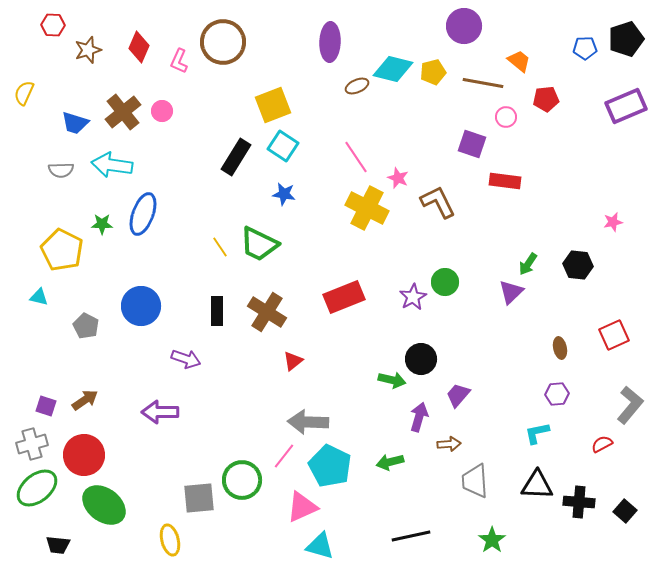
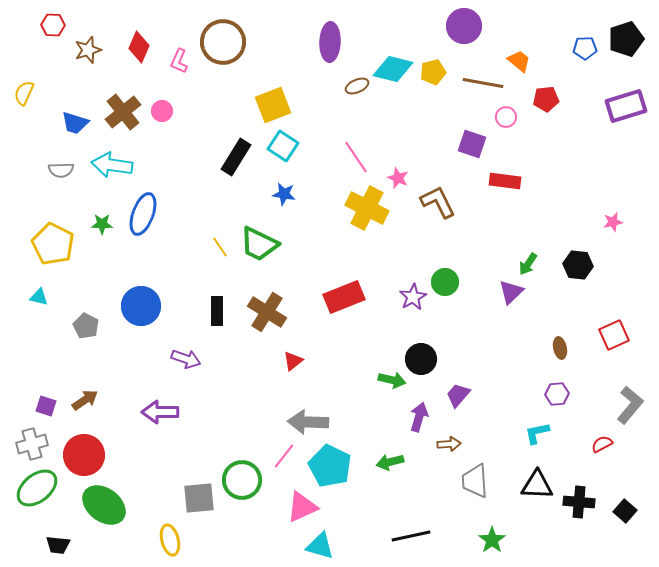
purple rectangle at (626, 106): rotated 6 degrees clockwise
yellow pentagon at (62, 250): moved 9 px left, 6 px up
